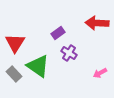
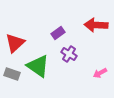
red arrow: moved 1 px left, 2 px down
red triangle: rotated 15 degrees clockwise
purple cross: moved 1 px down
gray rectangle: moved 2 px left; rotated 28 degrees counterclockwise
